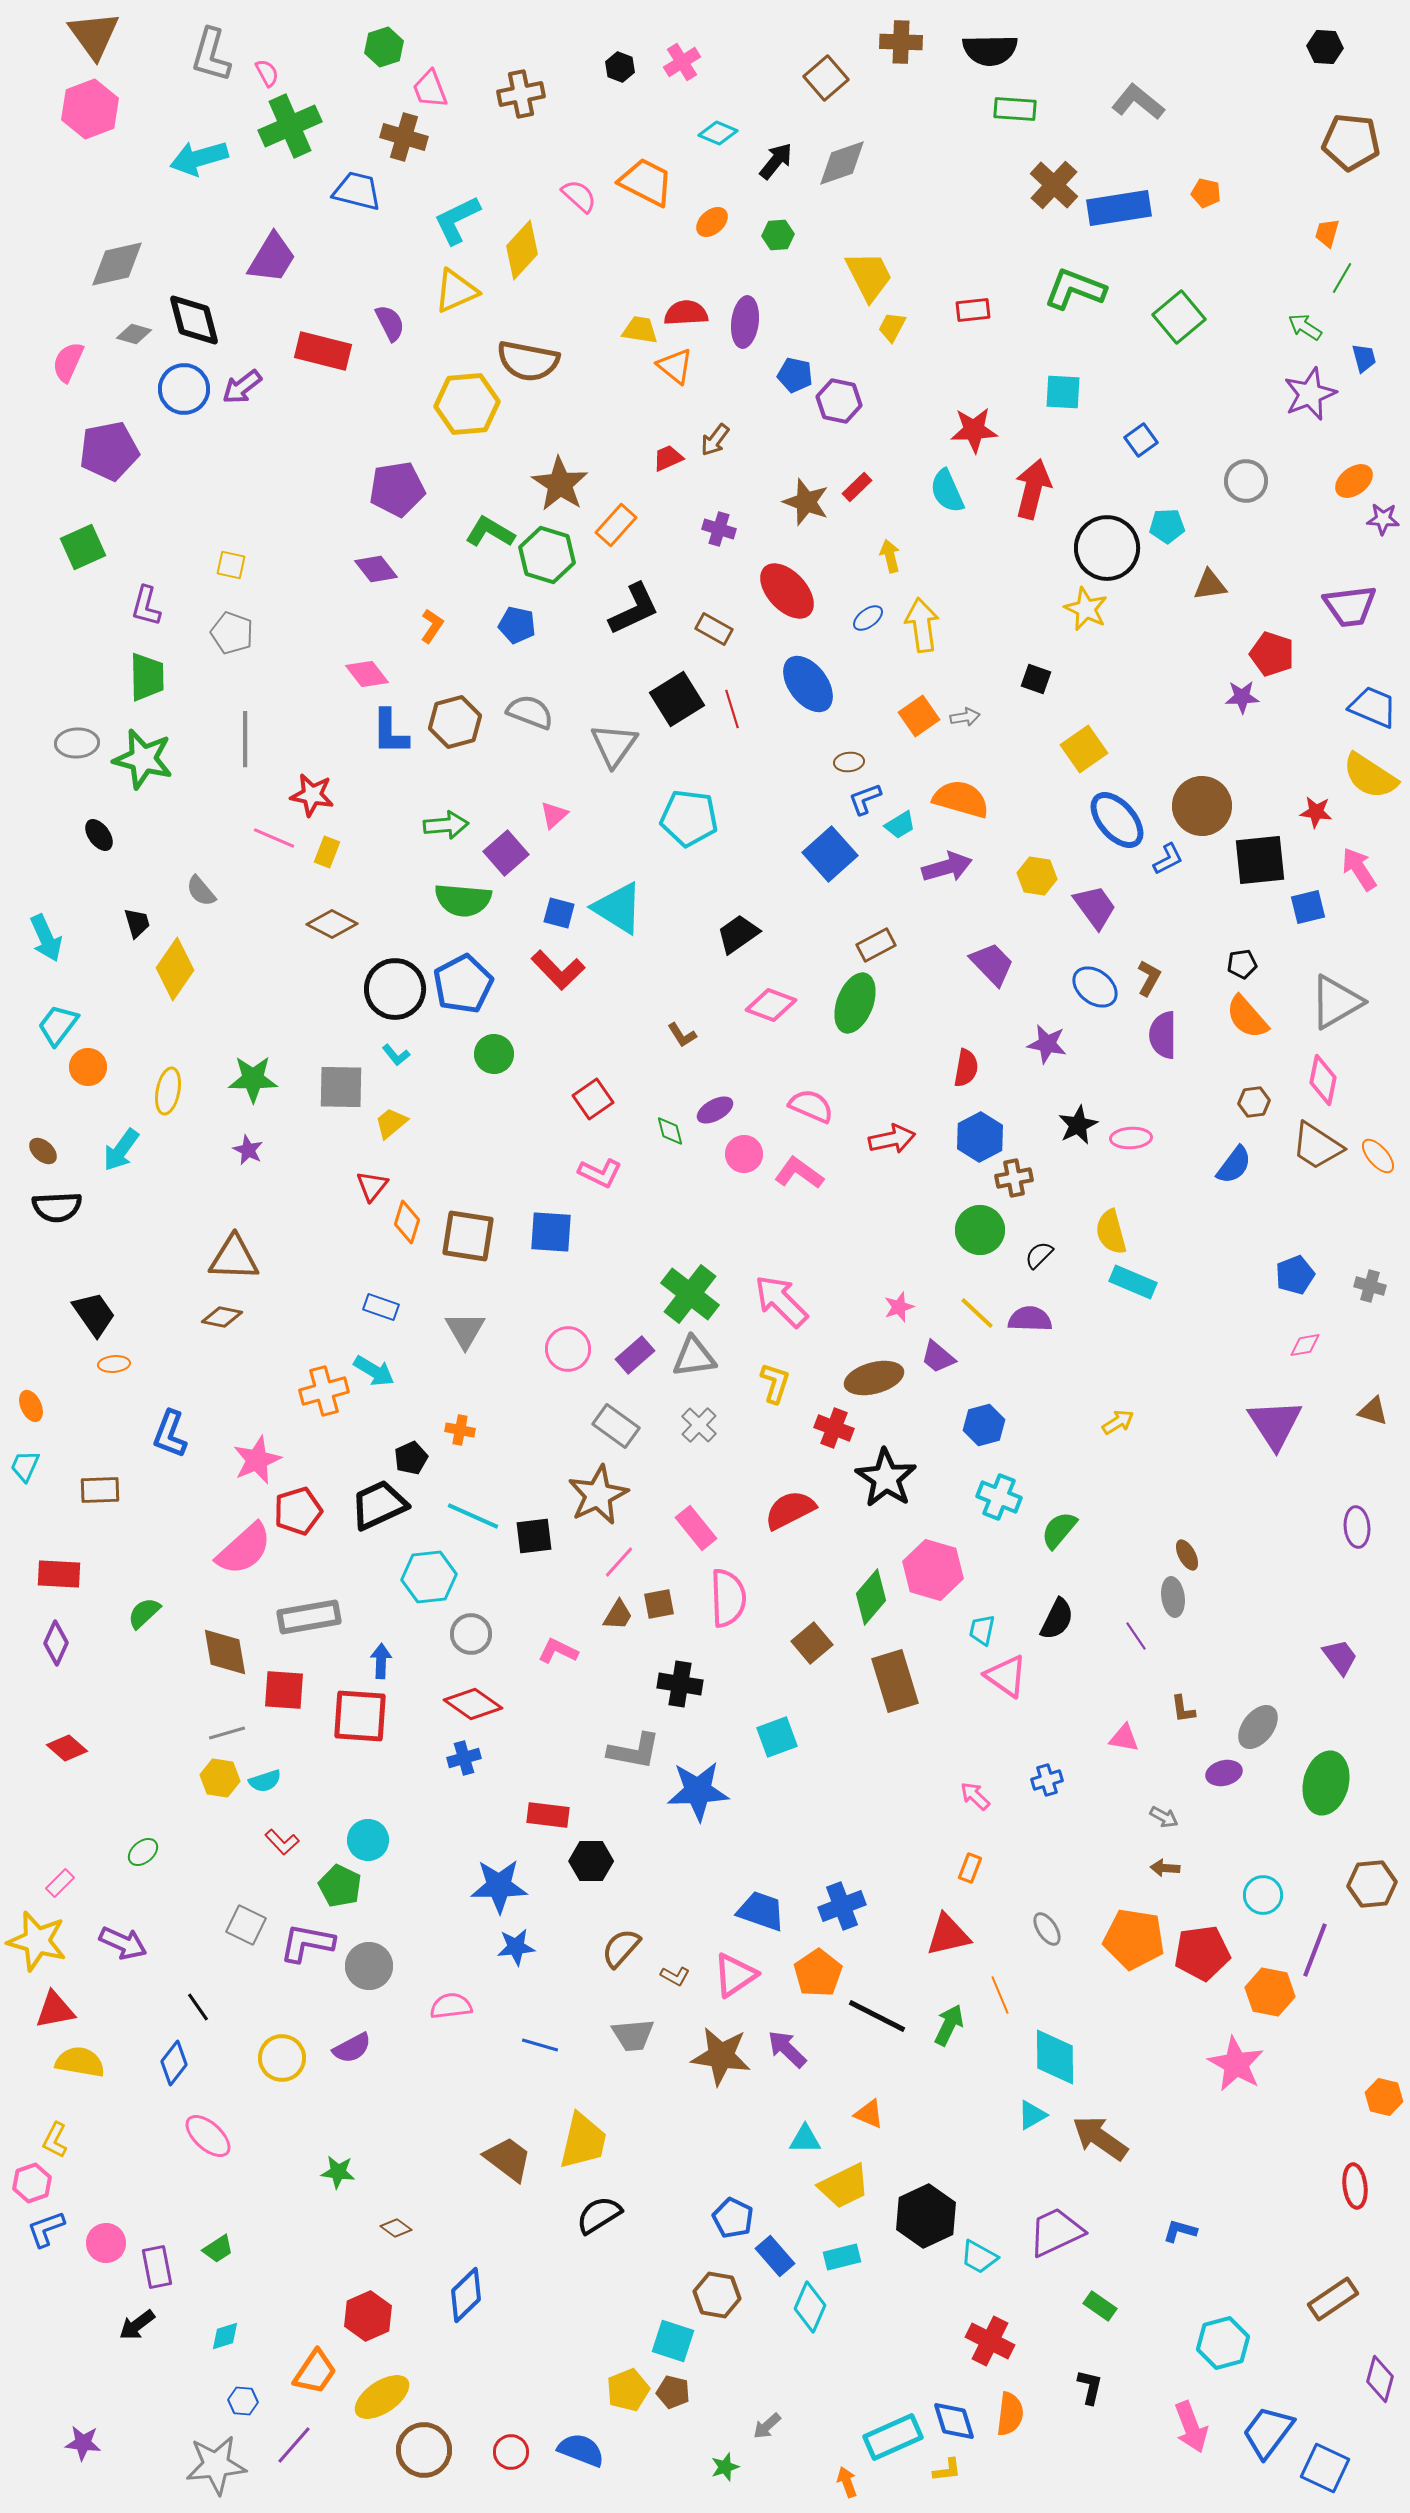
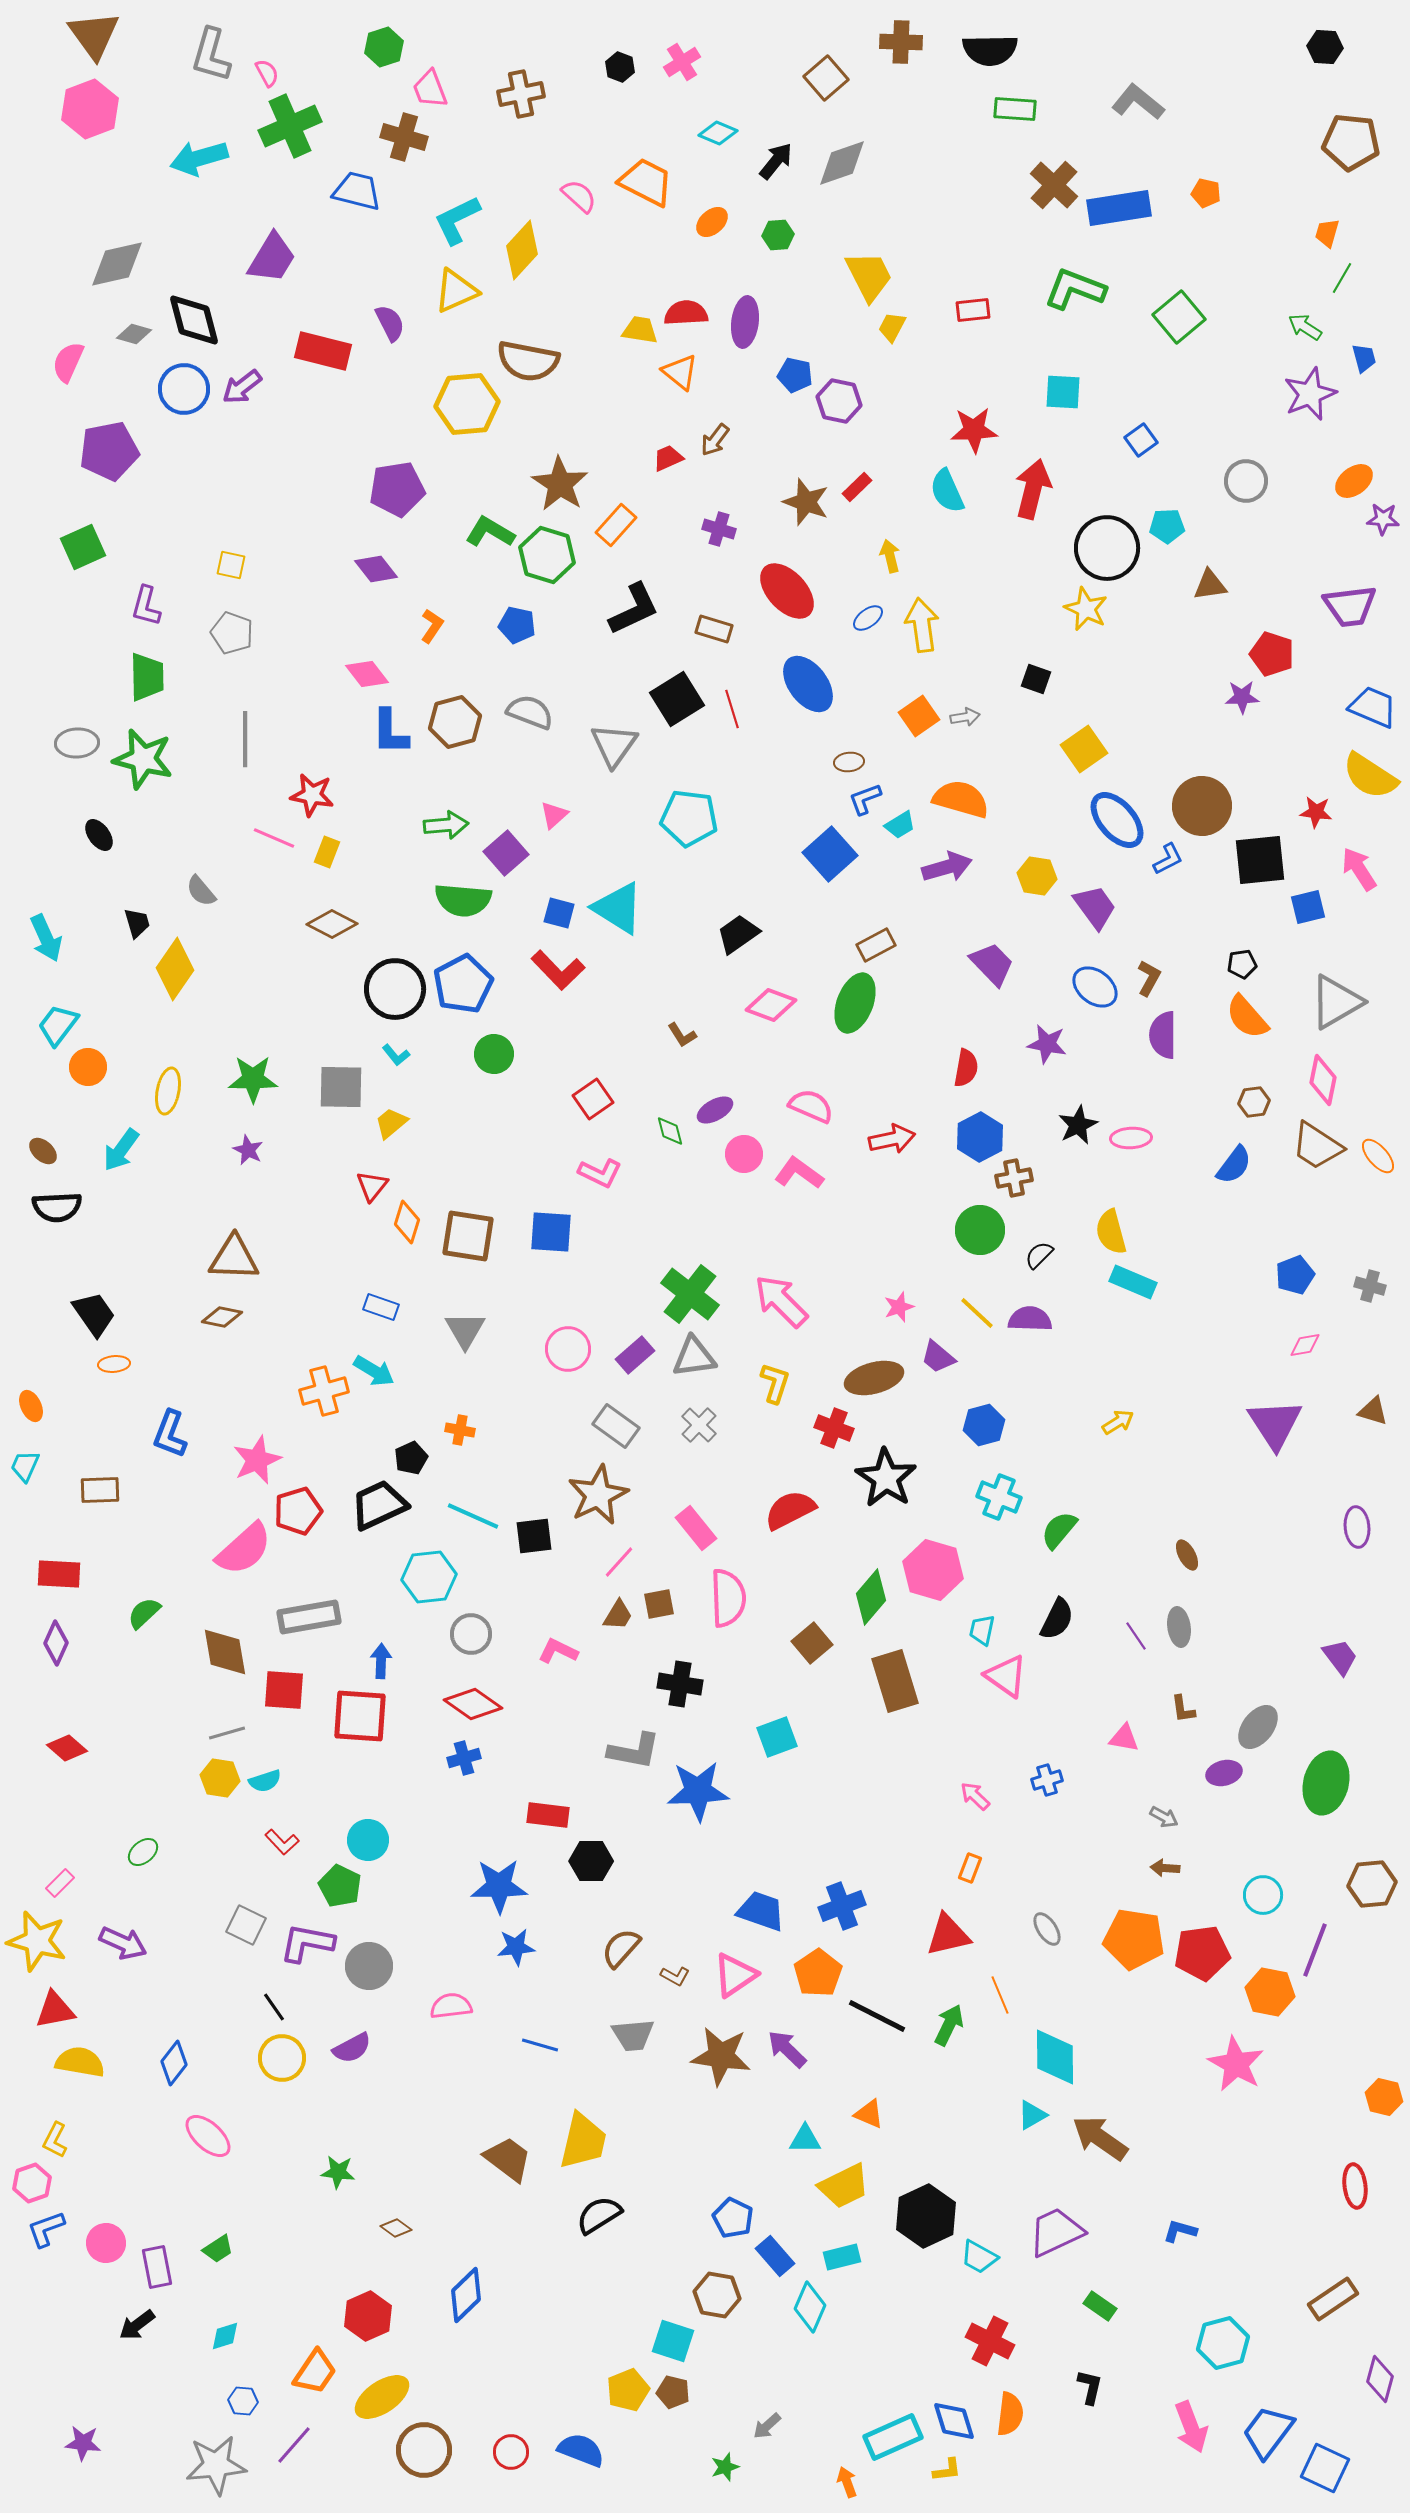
orange triangle at (675, 366): moved 5 px right, 6 px down
brown rectangle at (714, 629): rotated 12 degrees counterclockwise
gray ellipse at (1173, 1597): moved 6 px right, 30 px down
black line at (198, 2007): moved 76 px right
